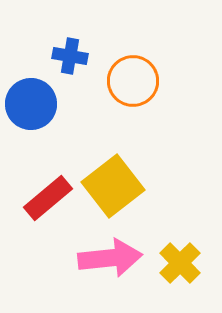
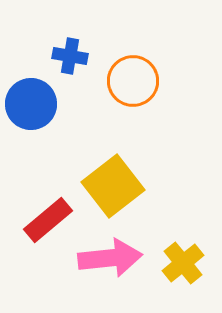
red rectangle: moved 22 px down
yellow cross: moved 3 px right; rotated 6 degrees clockwise
